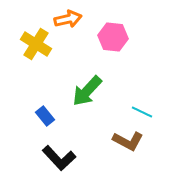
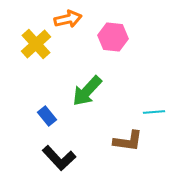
yellow cross: rotated 16 degrees clockwise
cyan line: moved 12 px right; rotated 30 degrees counterclockwise
blue rectangle: moved 2 px right
brown L-shape: rotated 20 degrees counterclockwise
